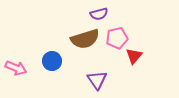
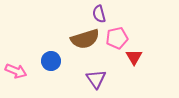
purple semicircle: rotated 90 degrees clockwise
red triangle: moved 1 px down; rotated 12 degrees counterclockwise
blue circle: moved 1 px left
pink arrow: moved 3 px down
purple triangle: moved 1 px left, 1 px up
